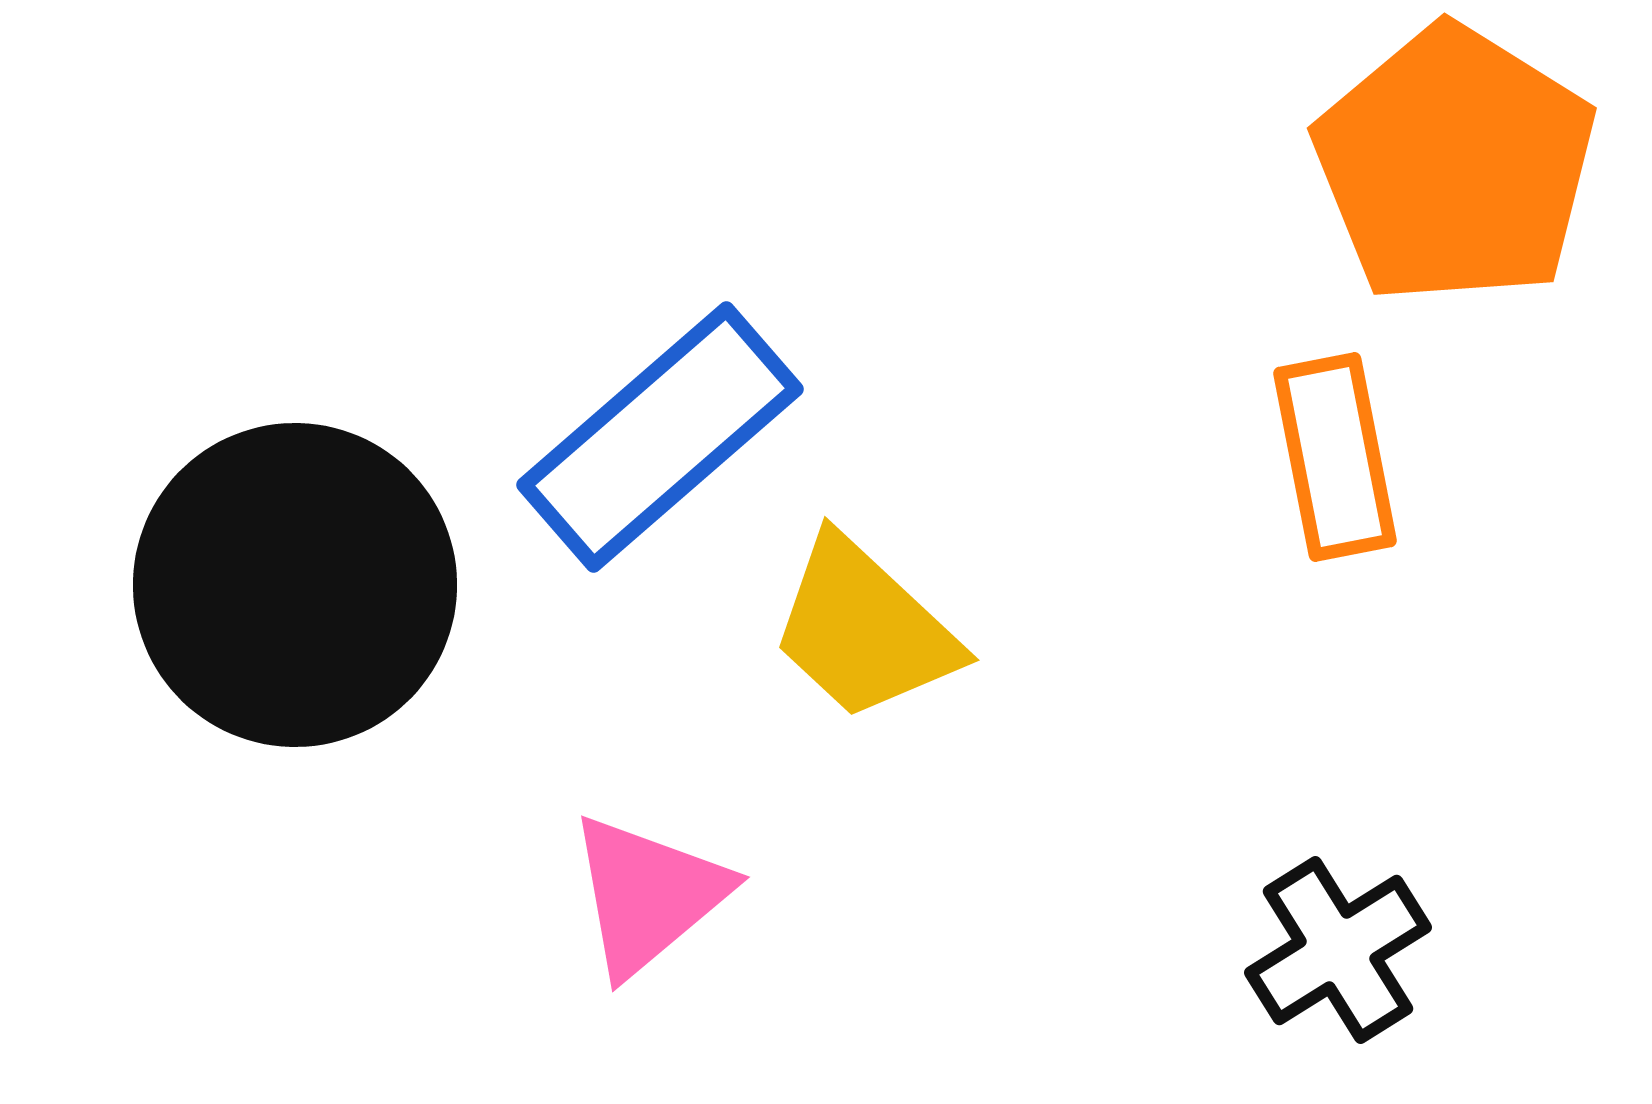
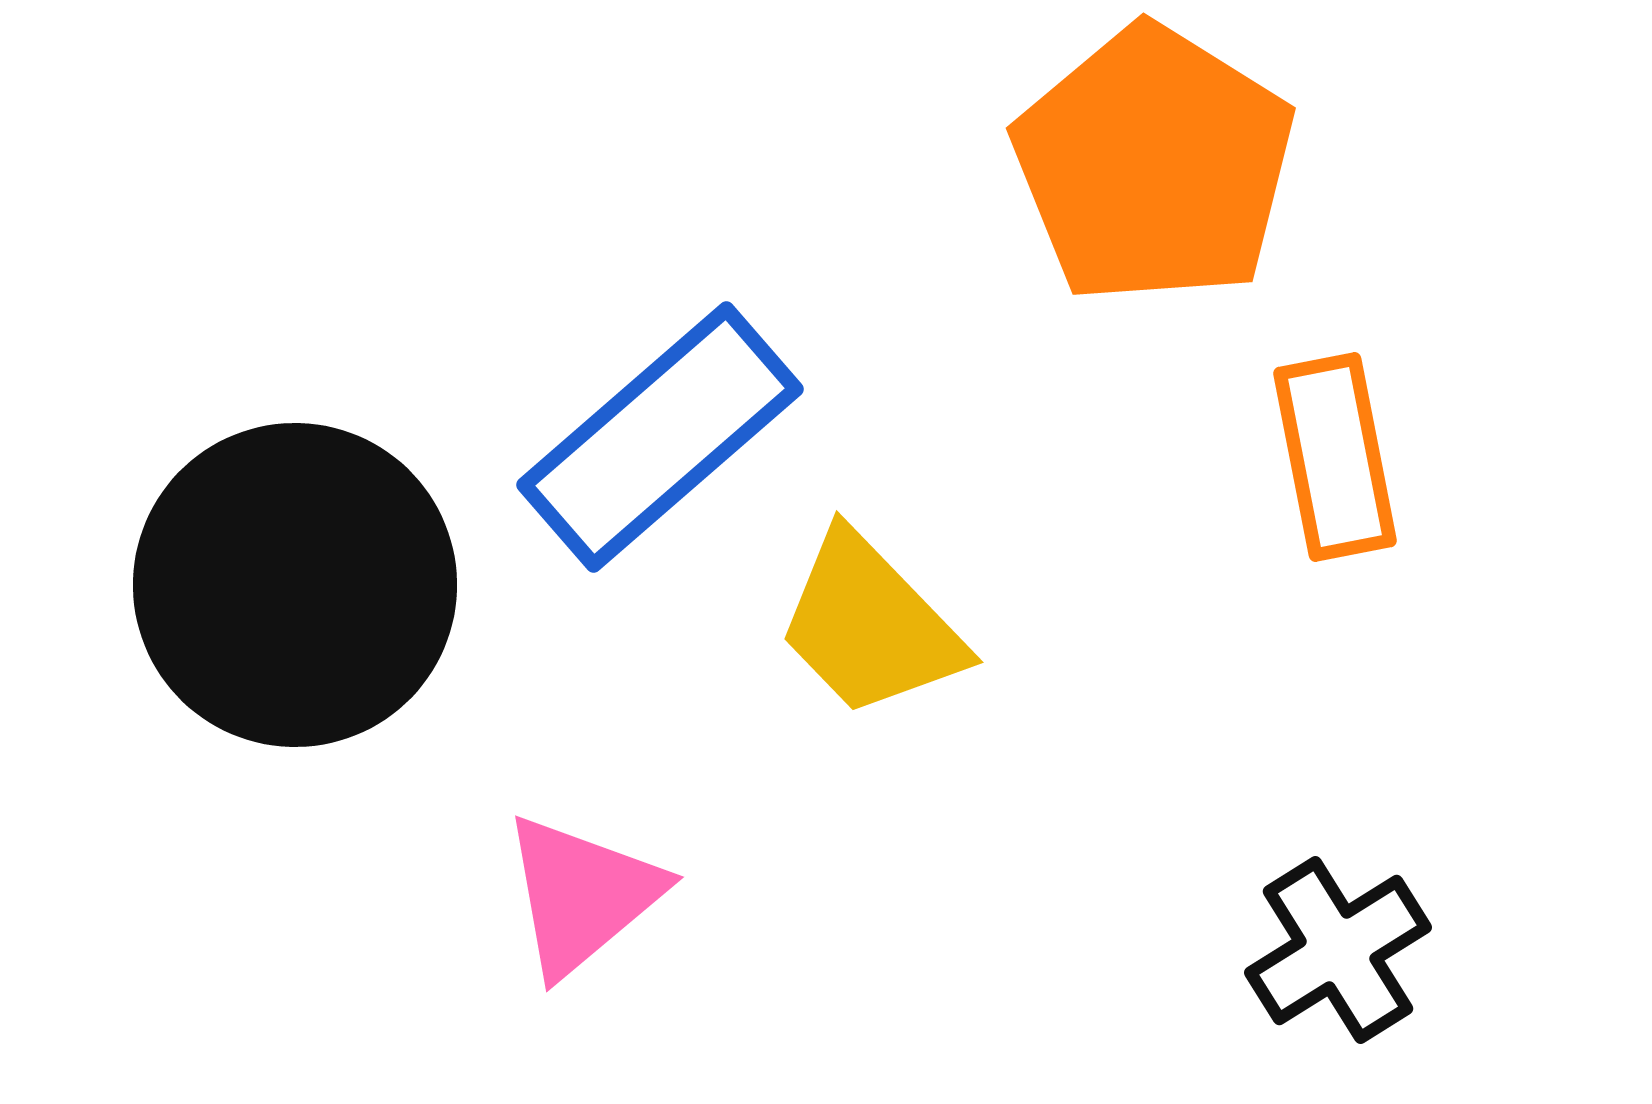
orange pentagon: moved 301 px left
yellow trapezoid: moved 6 px right, 4 px up; rotated 3 degrees clockwise
pink triangle: moved 66 px left
